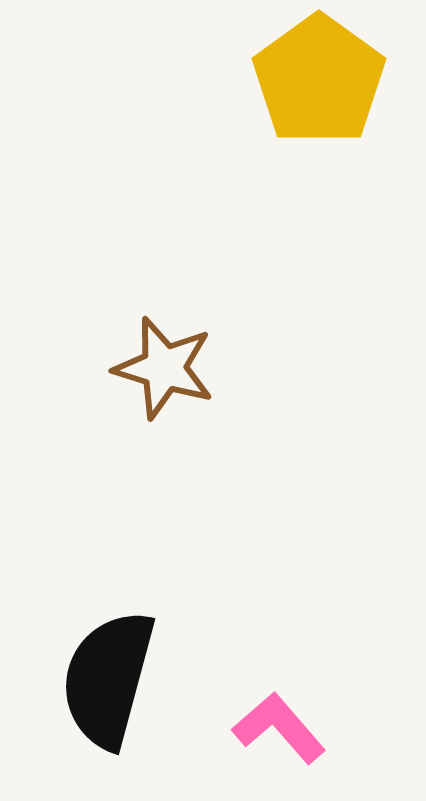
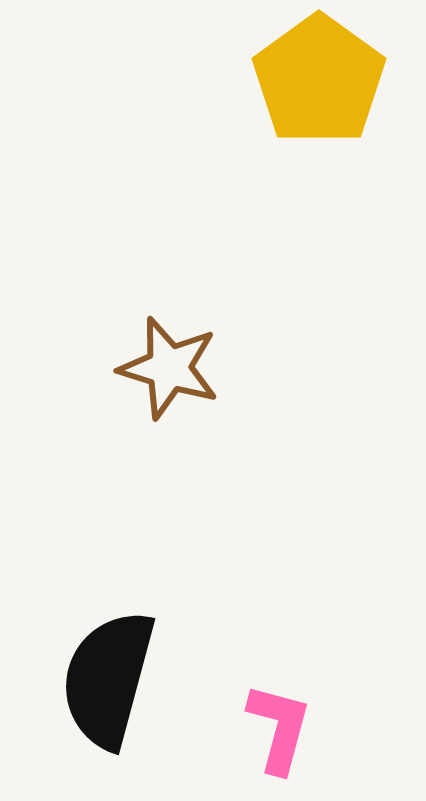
brown star: moved 5 px right
pink L-shape: rotated 56 degrees clockwise
